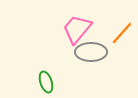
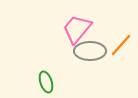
orange line: moved 1 px left, 12 px down
gray ellipse: moved 1 px left, 1 px up
